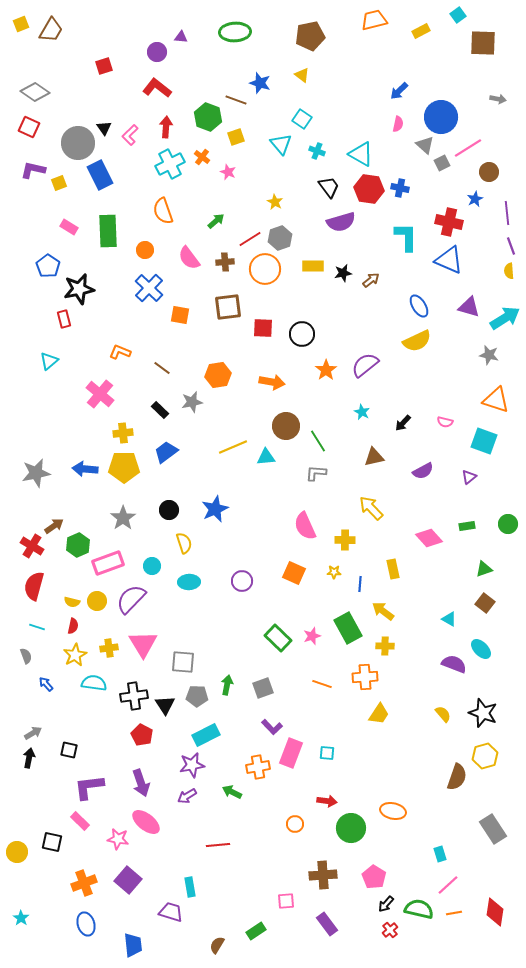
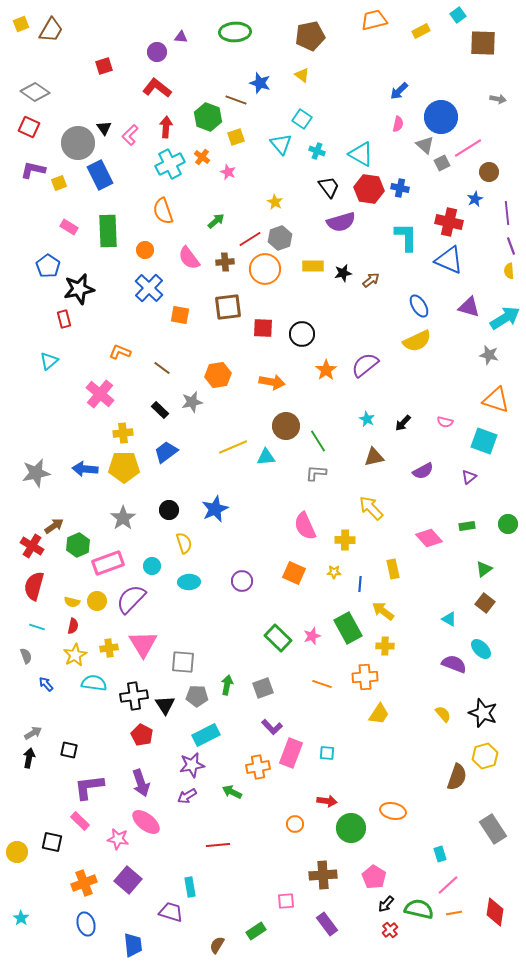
cyan star at (362, 412): moved 5 px right, 7 px down
green triangle at (484, 569): rotated 18 degrees counterclockwise
